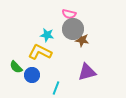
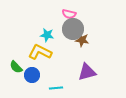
cyan line: rotated 64 degrees clockwise
